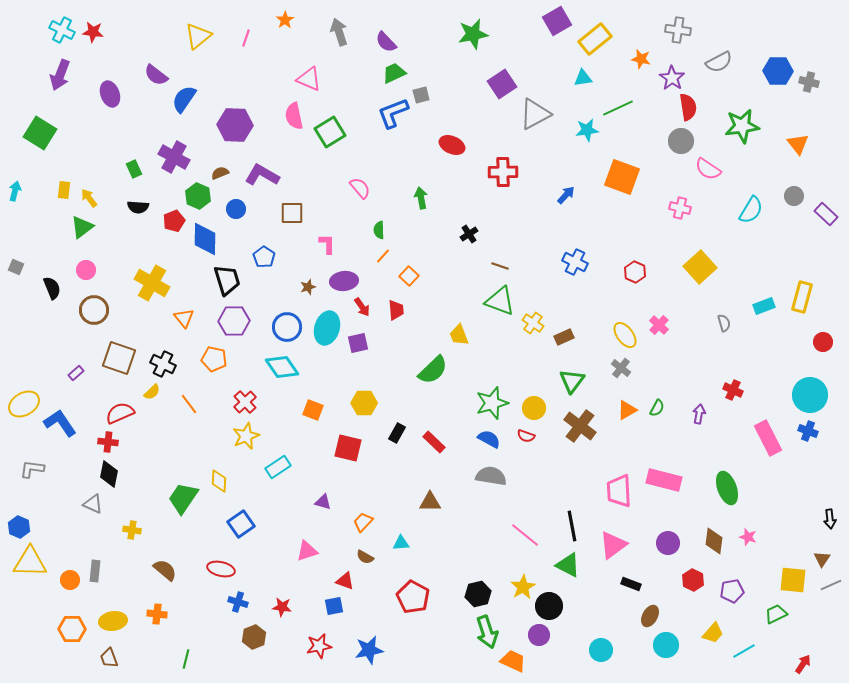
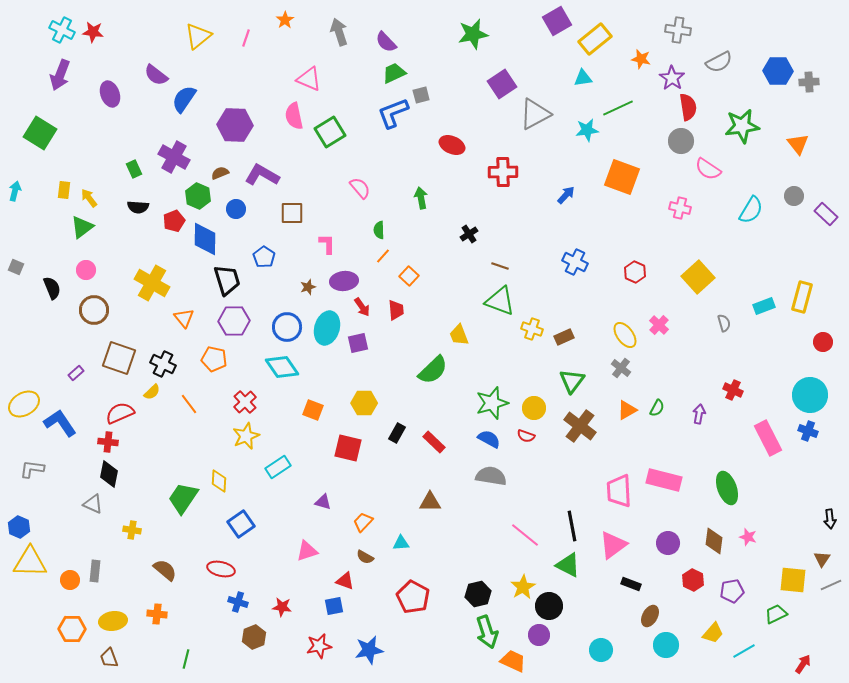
gray cross at (809, 82): rotated 18 degrees counterclockwise
yellow square at (700, 267): moved 2 px left, 10 px down
yellow cross at (533, 323): moved 1 px left, 6 px down; rotated 15 degrees counterclockwise
